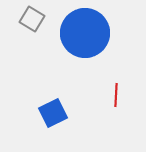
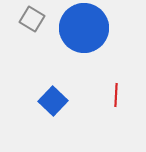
blue circle: moved 1 px left, 5 px up
blue square: moved 12 px up; rotated 20 degrees counterclockwise
